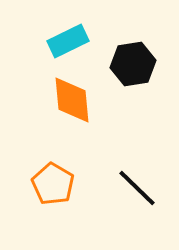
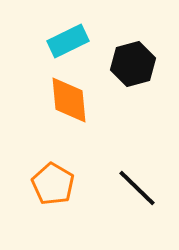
black hexagon: rotated 6 degrees counterclockwise
orange diamond: moved 3 px left
